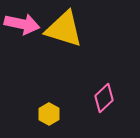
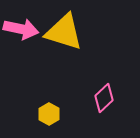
pink arrow: moved 1 px left, 5 px down
yellow triangle: moved 3 px down
